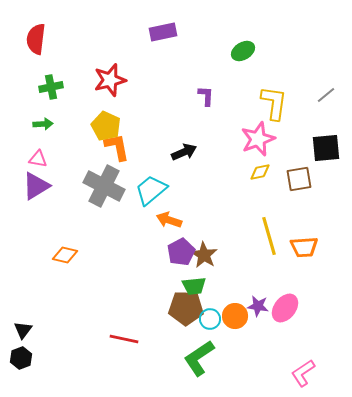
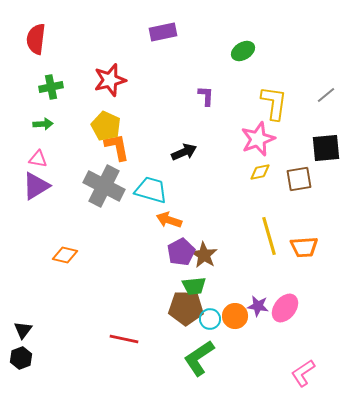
cyan trapezoid: rotated 56 degrees clockwise
